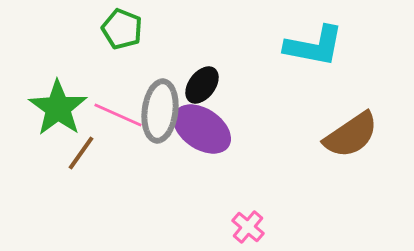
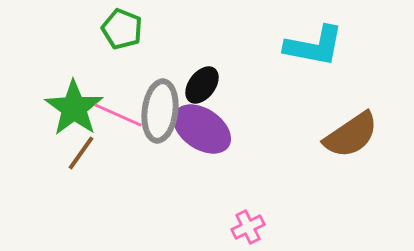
green star: moved 16 px right
pink cross: rotated 24 degrees clockwise
